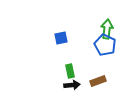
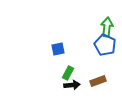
green arrow: moved 2 px up
blue square: moved 3 px left, 11 px down
green rectangle: moved 2 px left, 2 px down; rotated 40 degrees clockwise
